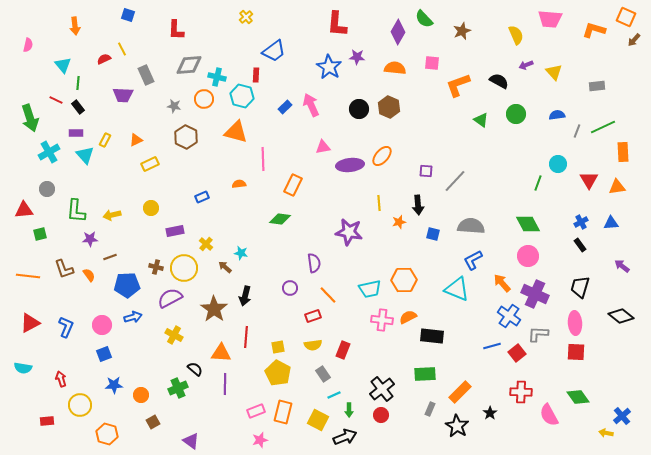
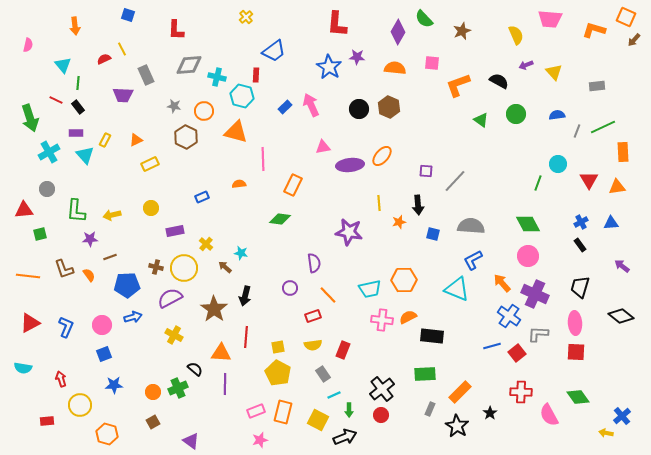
orange circle at (204, 99): moved 12 px down
orange circle at (141, 395): moved 12 px right, 3 px up
